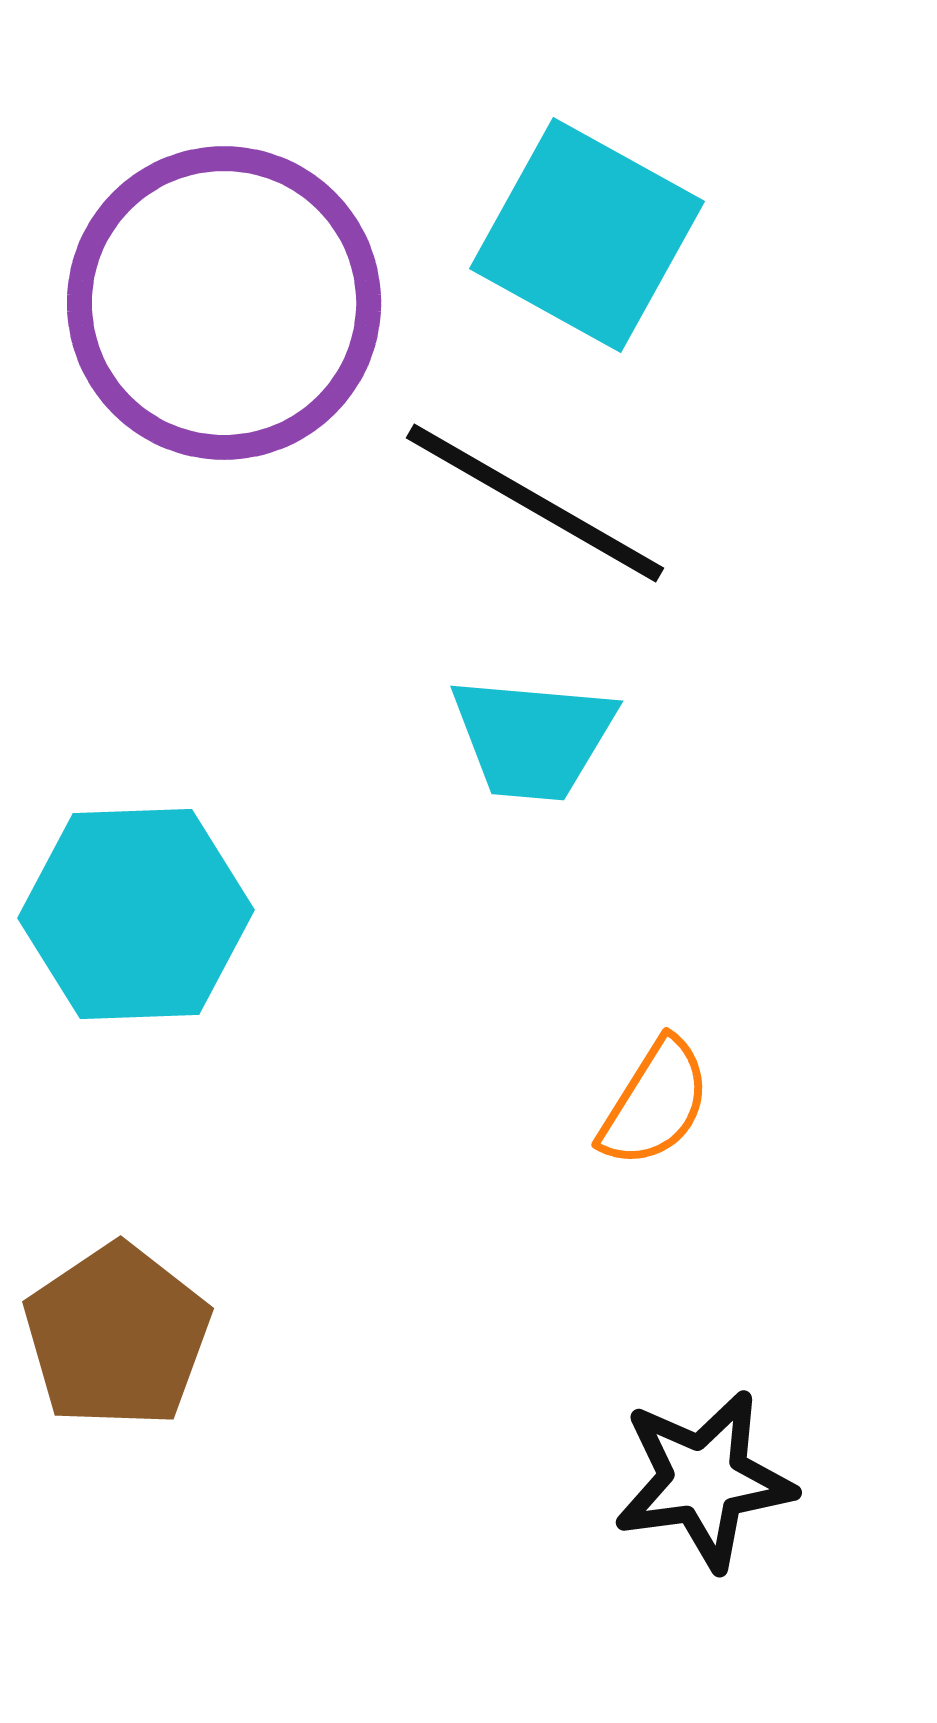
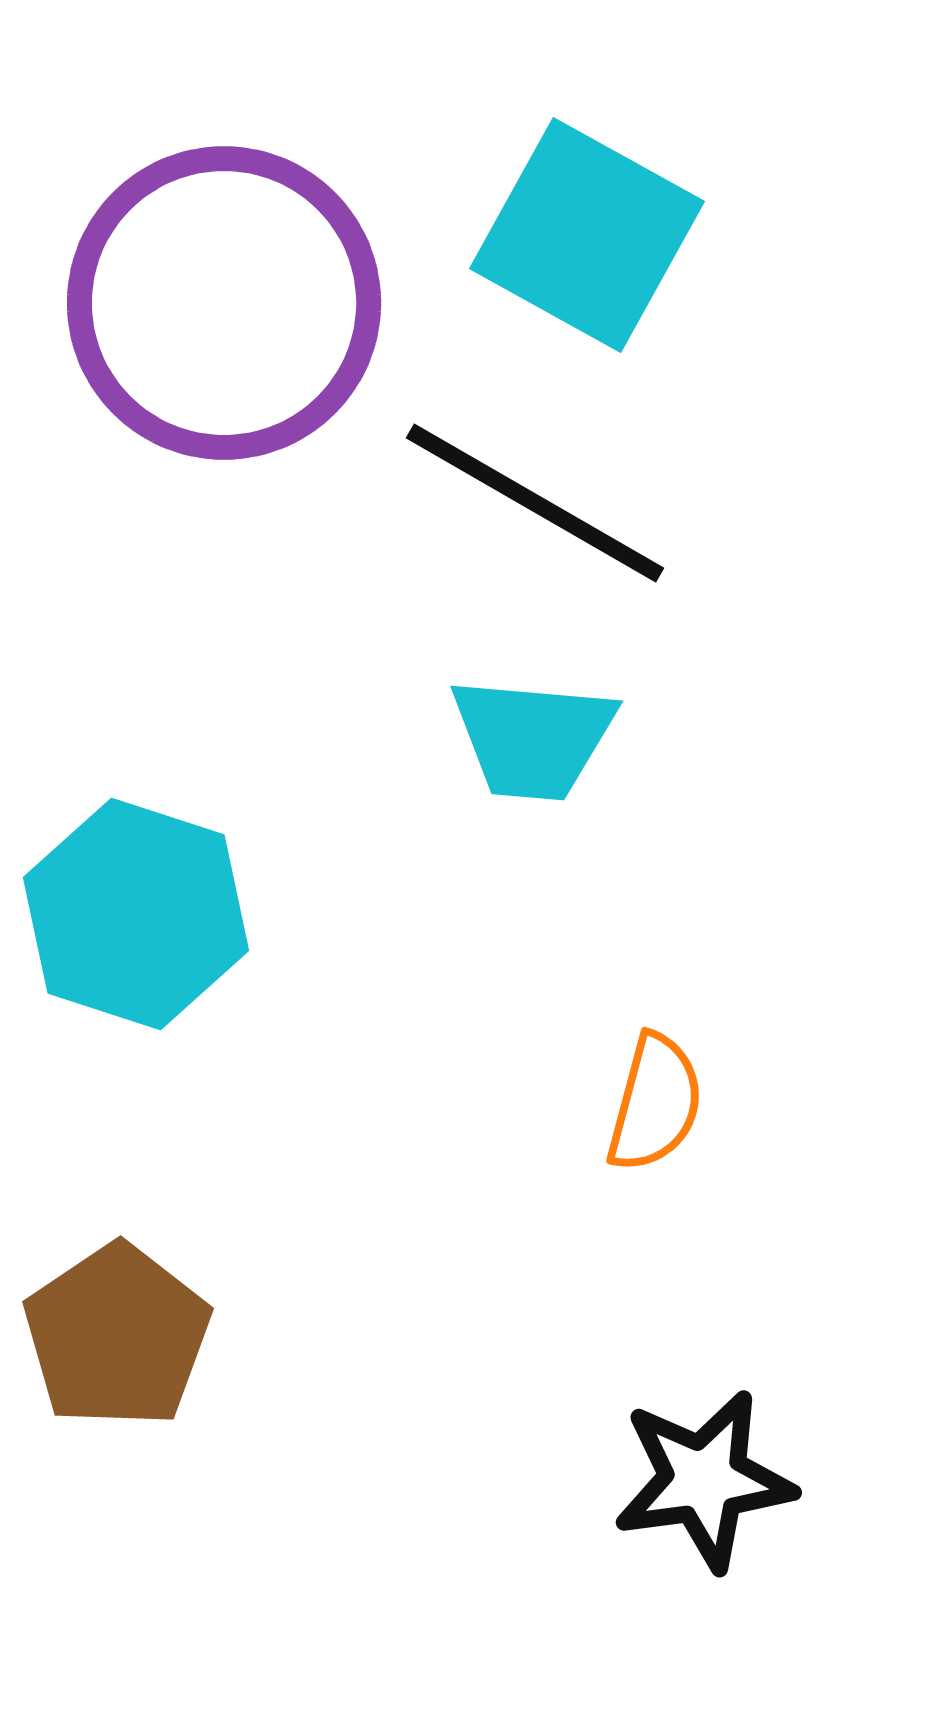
cyan hexagon: rotated 20 degrees clockwise
orange semicircle: rotated 17 degrees counterclockwise
